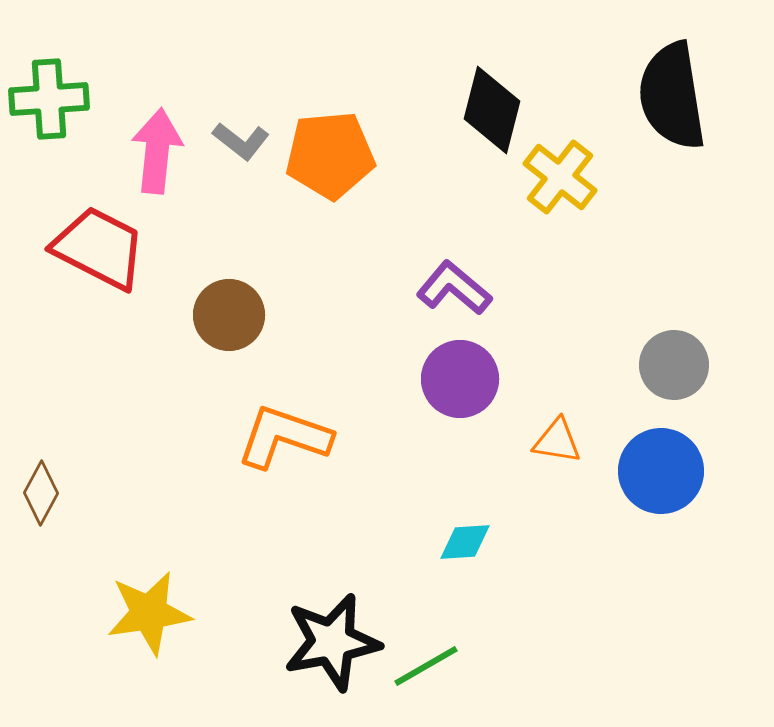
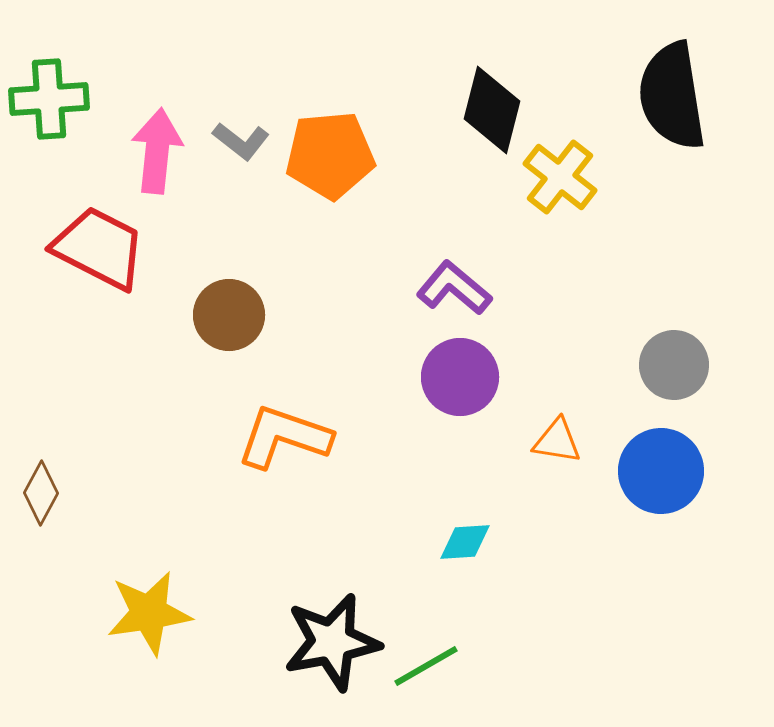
purple circle: moved 2 px up
